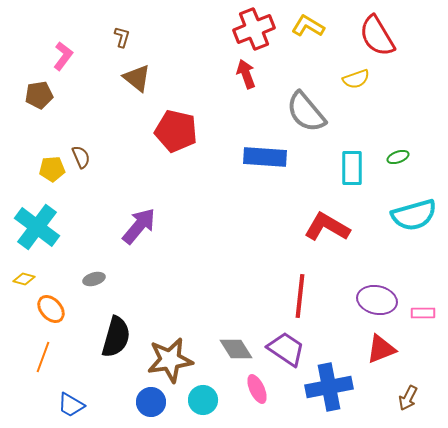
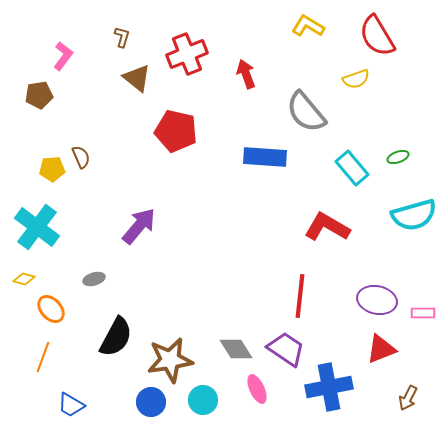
red cross: moved 67 px left, 25 px down
cyan rectangle: rotated 40 degrees counterclockwise
black semicircle: rotated 12 degrees clockwise
